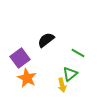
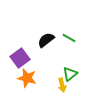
green line: moved 9 px left, 15 px up
orange star: rotated 12 degrees counterclockwise
